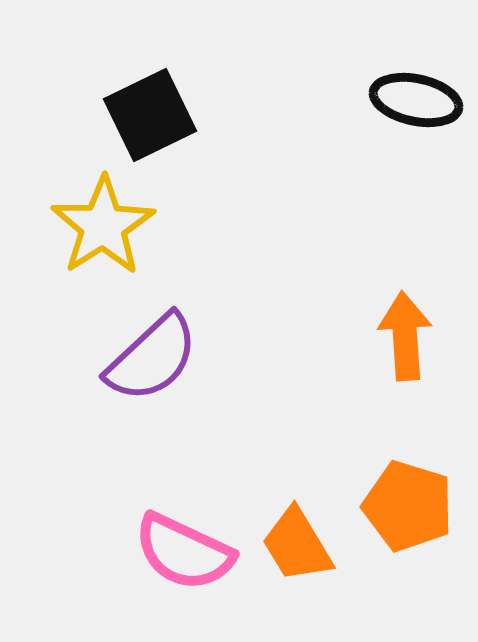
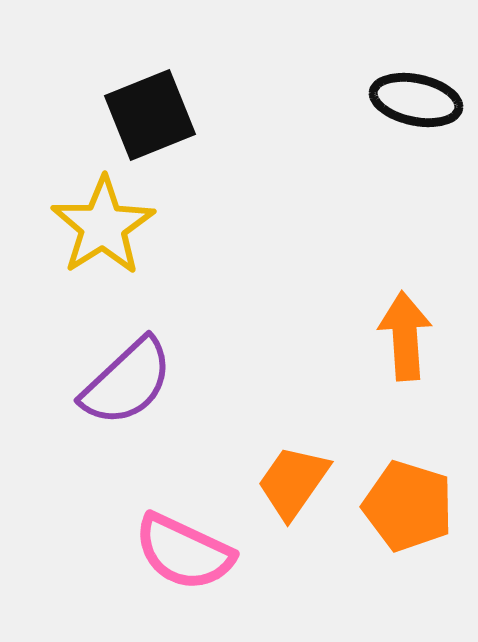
black square: rotated 4 degrees clockwise
purple semicircle: moved 25 px left, 24 px down
orange trapezoid: moved 4 px left, 63 px up; rotated 66 degrees clockwise
